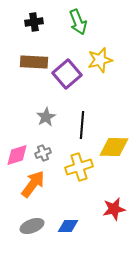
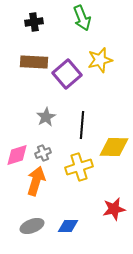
green arrow: moved 4 px right, 4 px up
orange arrow: moved 3 px right, 3 px up; rotated 20 degrees counterclockwise
